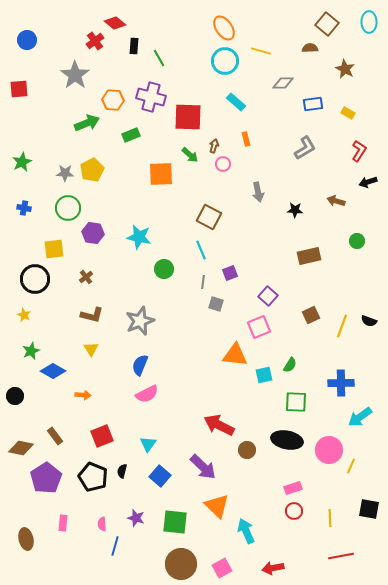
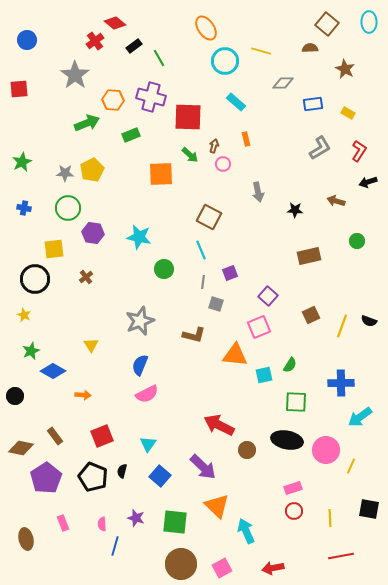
orange ellipse at (224, 28): moved 18 px left
black rectangle at (134, 46): rotated 49 degrees clockwise
gray L-shape at (305, 148): moved 15 px right
brown L-shape at (92, 315): moved 102 px right, 20 px down
yellow triangle at (91, 349): moved 4 px up
pink circle at (329, 450): moved 3 px left
pink rectangle at (63, 523): rotated 28 degrees counterclockwise
